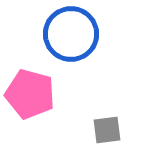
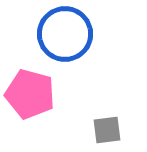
blue circle: moved 6 px left
